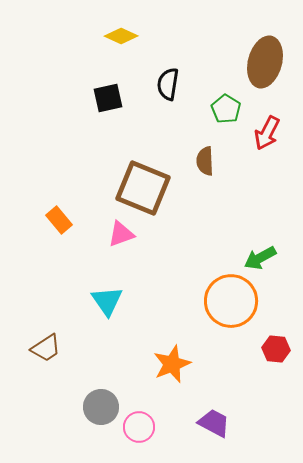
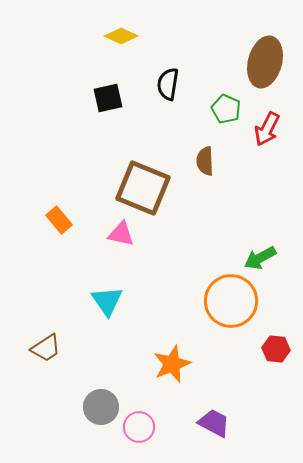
green pentagon: rotated 8 degrees counterclockwise
red arrow: moved 4 px up
pink triangle: rotated 32 degrees clockwise
